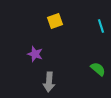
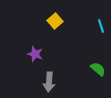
yellow square: rotated 21 degrees counterclockwise
